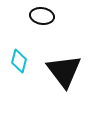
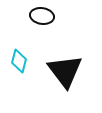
black triangle: moved 1 px right
